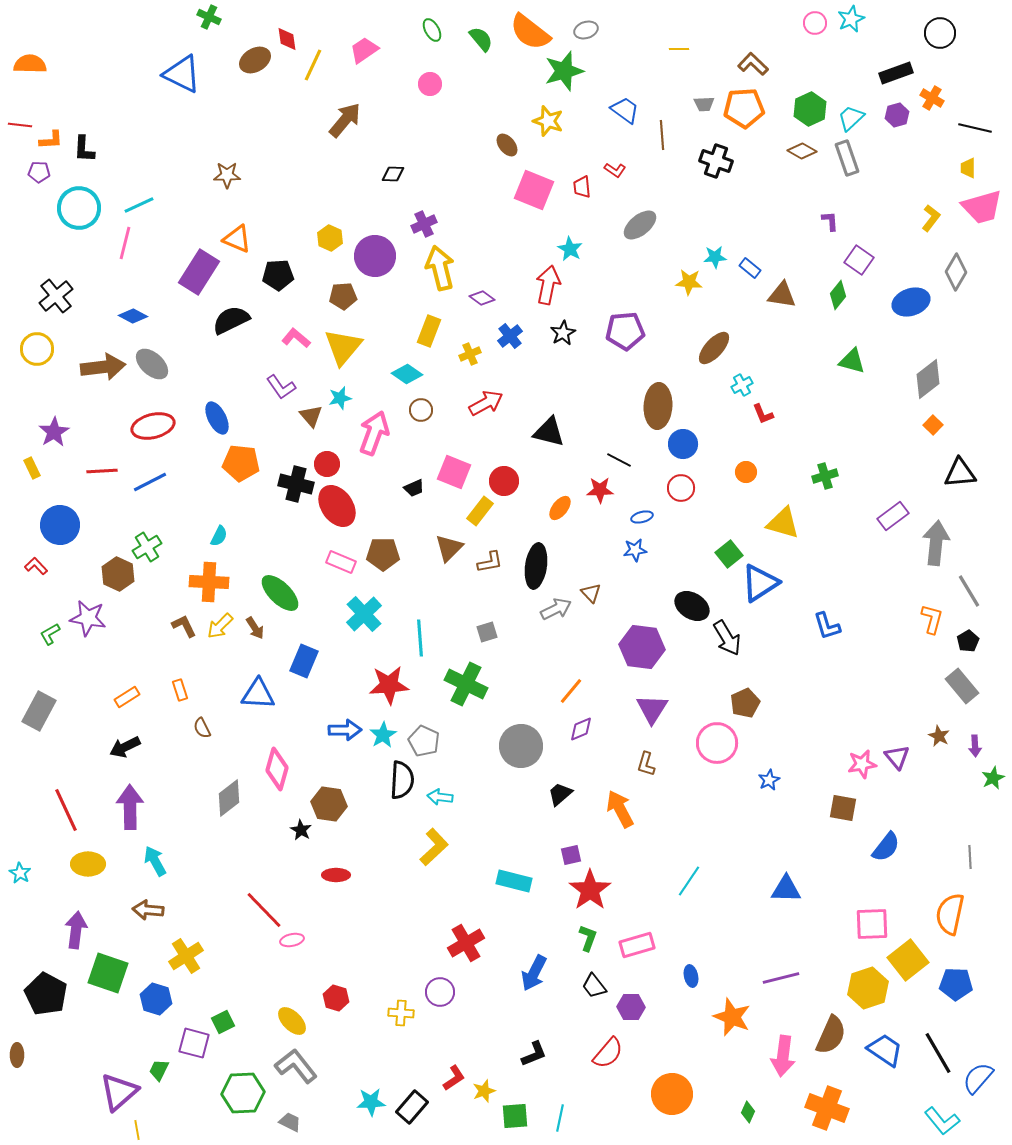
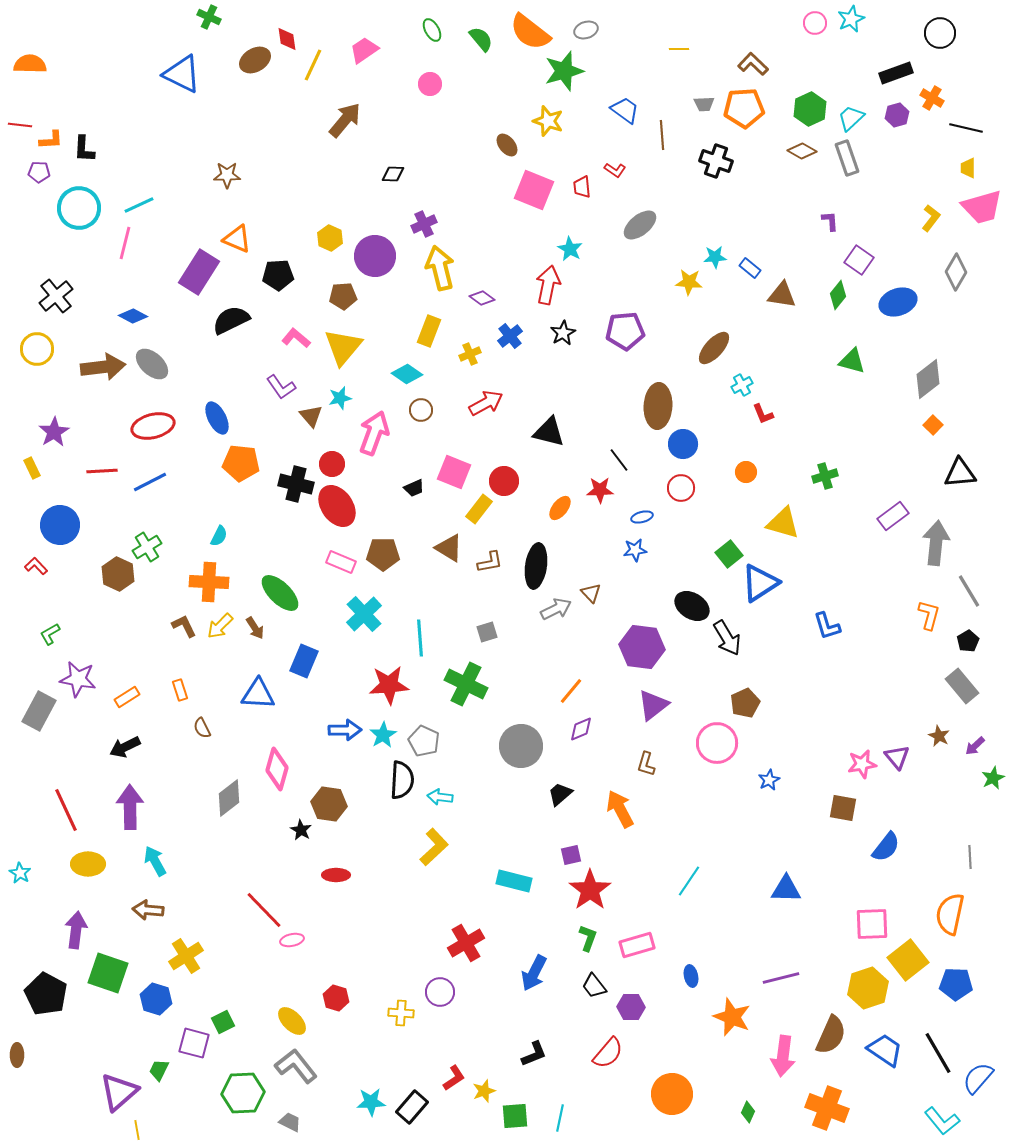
black line at (975, 128): moved 9 px left
blue ellipse at (911, 302): moved 13 px left
black line at (619, 460): rotated 25 degrees clockwise
red circle at (327, 464): moved 5 px right
yellow rectangle at (480, 511): moved 1 px left, 2 px up
brown triangle at (449, 548): rotated 44 degrees counterclockwise
purple star at (88, 618): moved 10 px left, 61 px down
orange L-shape at (932, 619): moved 3 px left, 4 px up
purple triangle at (652, 709): moved 1 px right, 4 px up; rotated 20 degrees clockwise
purple arrow at (975, 746): rotated 50 degrees clockwise
